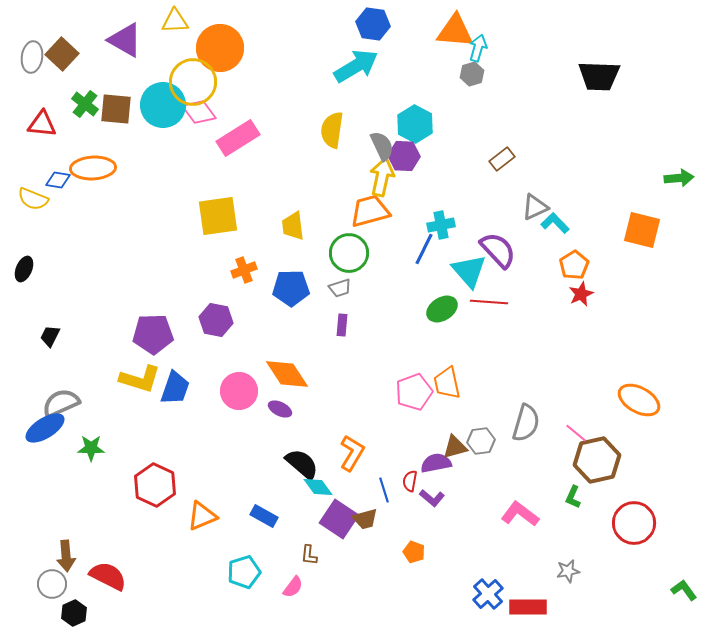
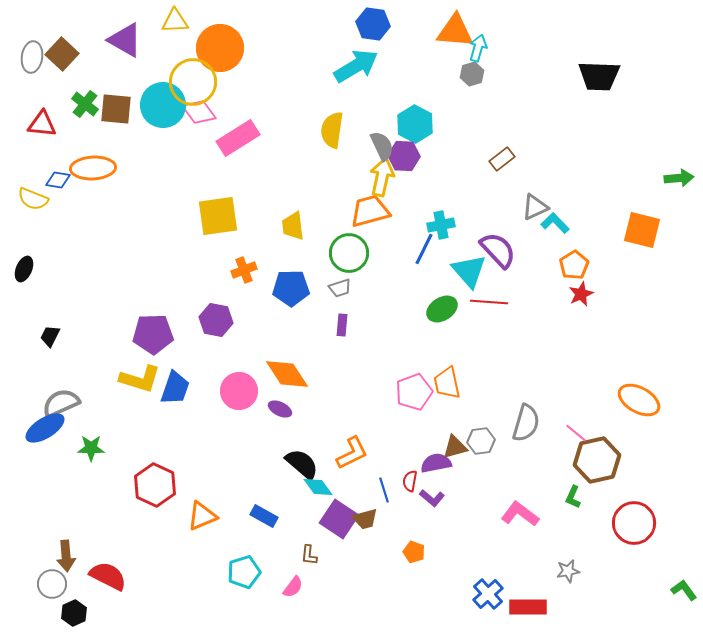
orange L-shape at (352, 453): rotated 33 degrees clockwise
